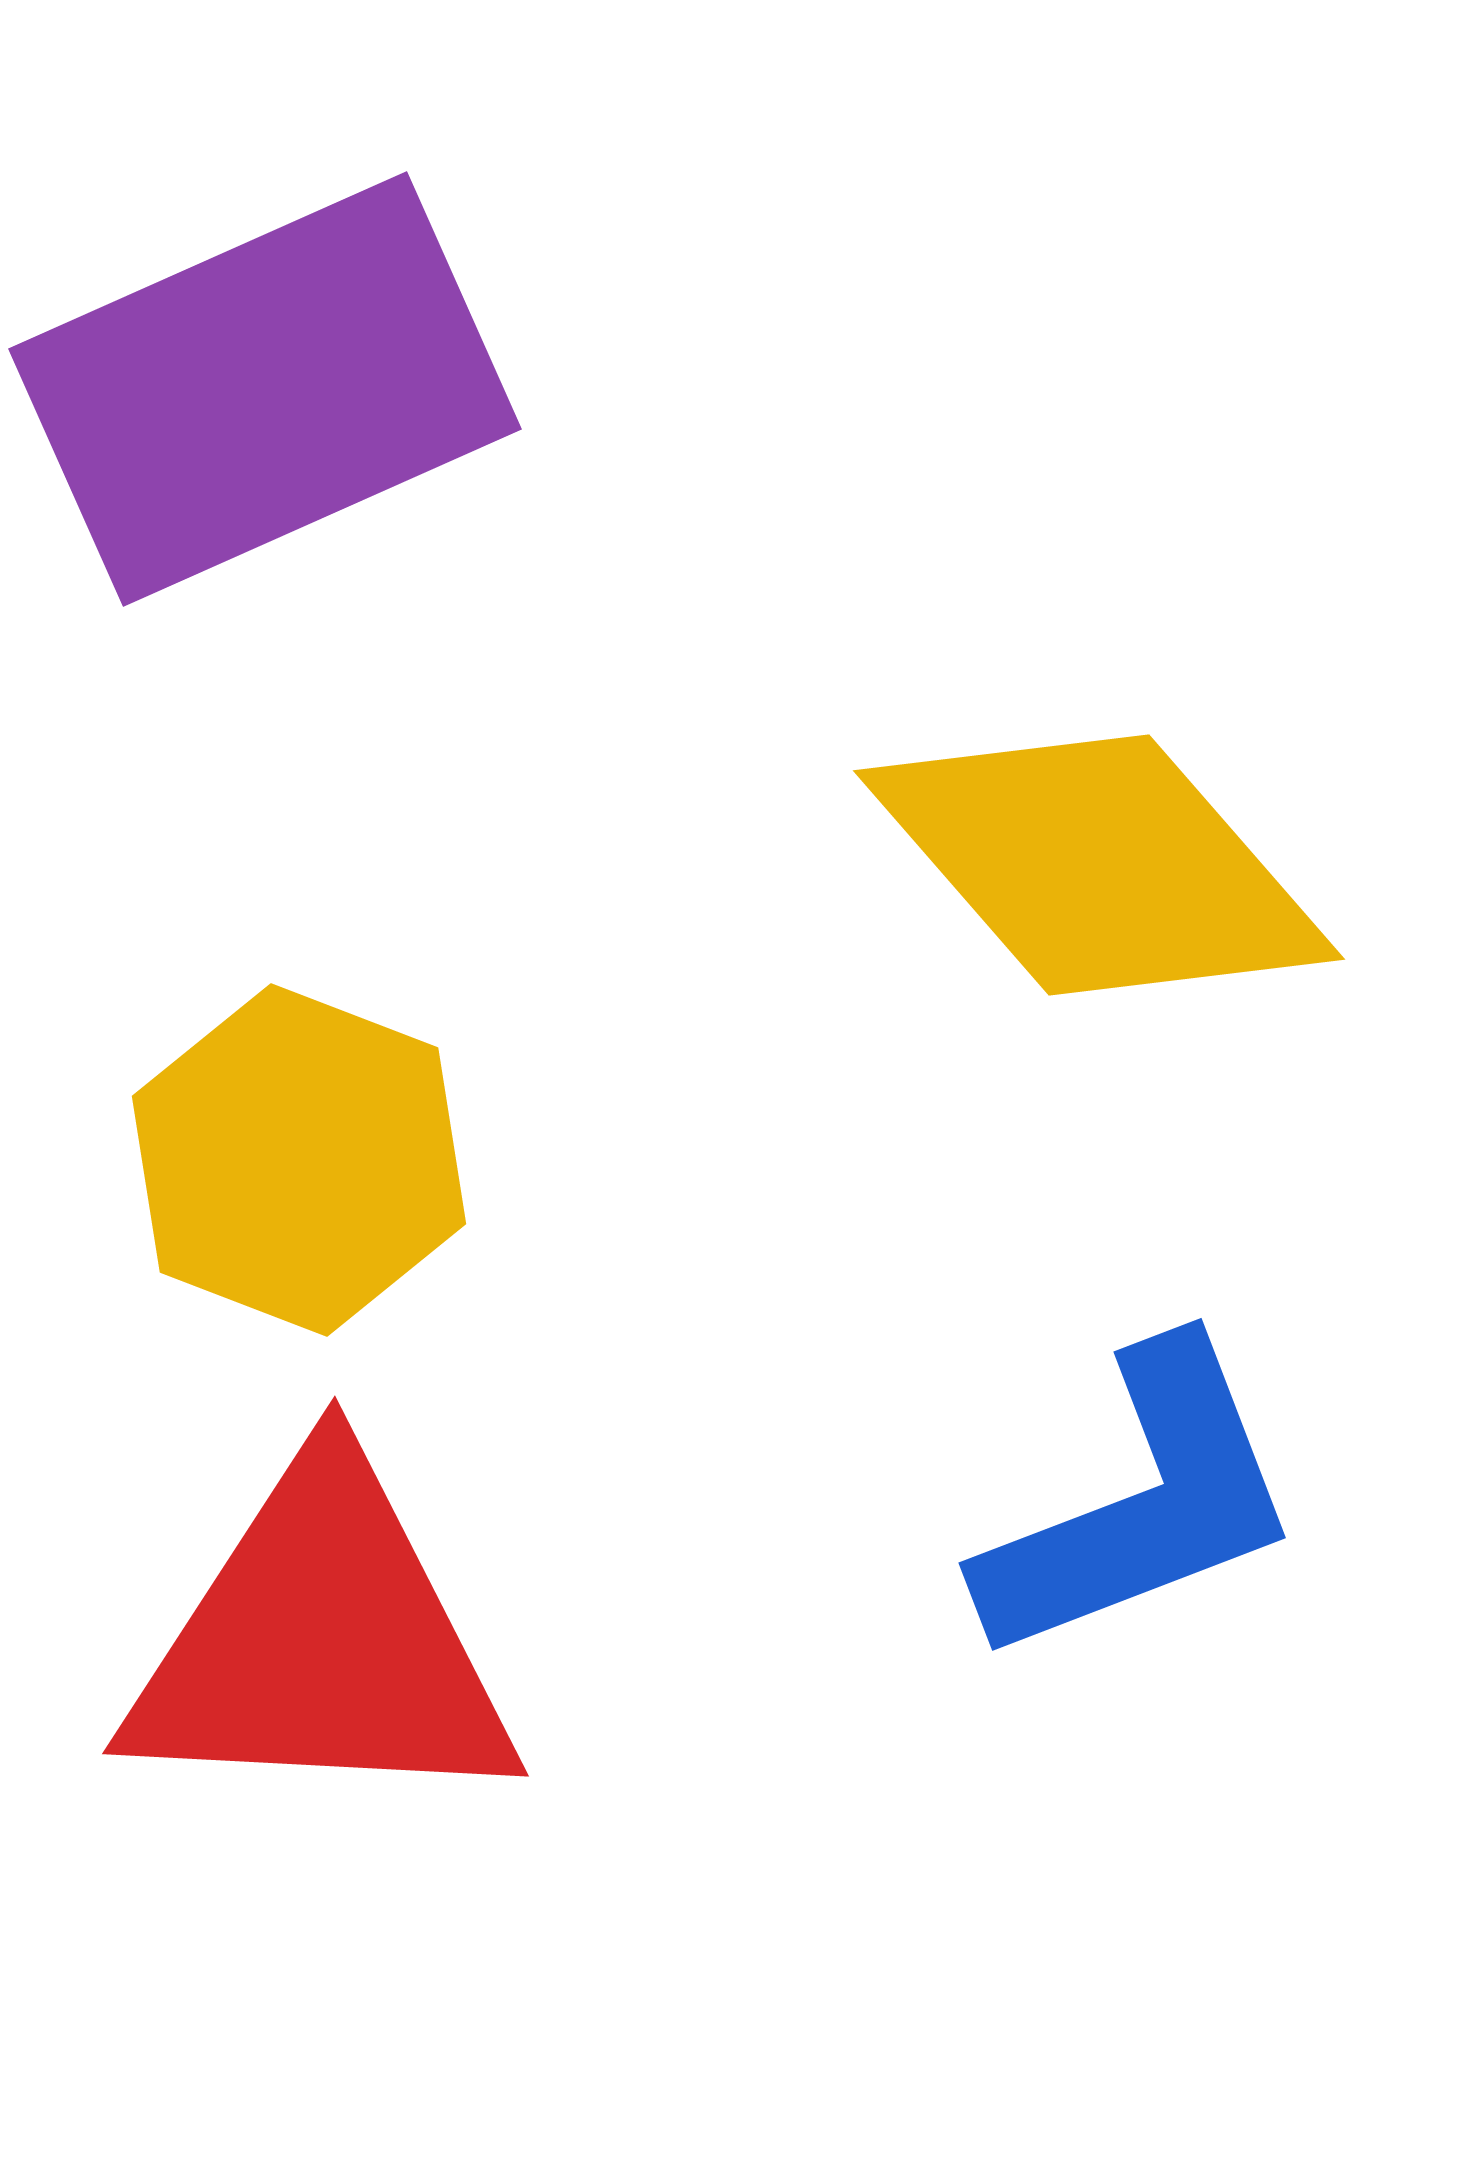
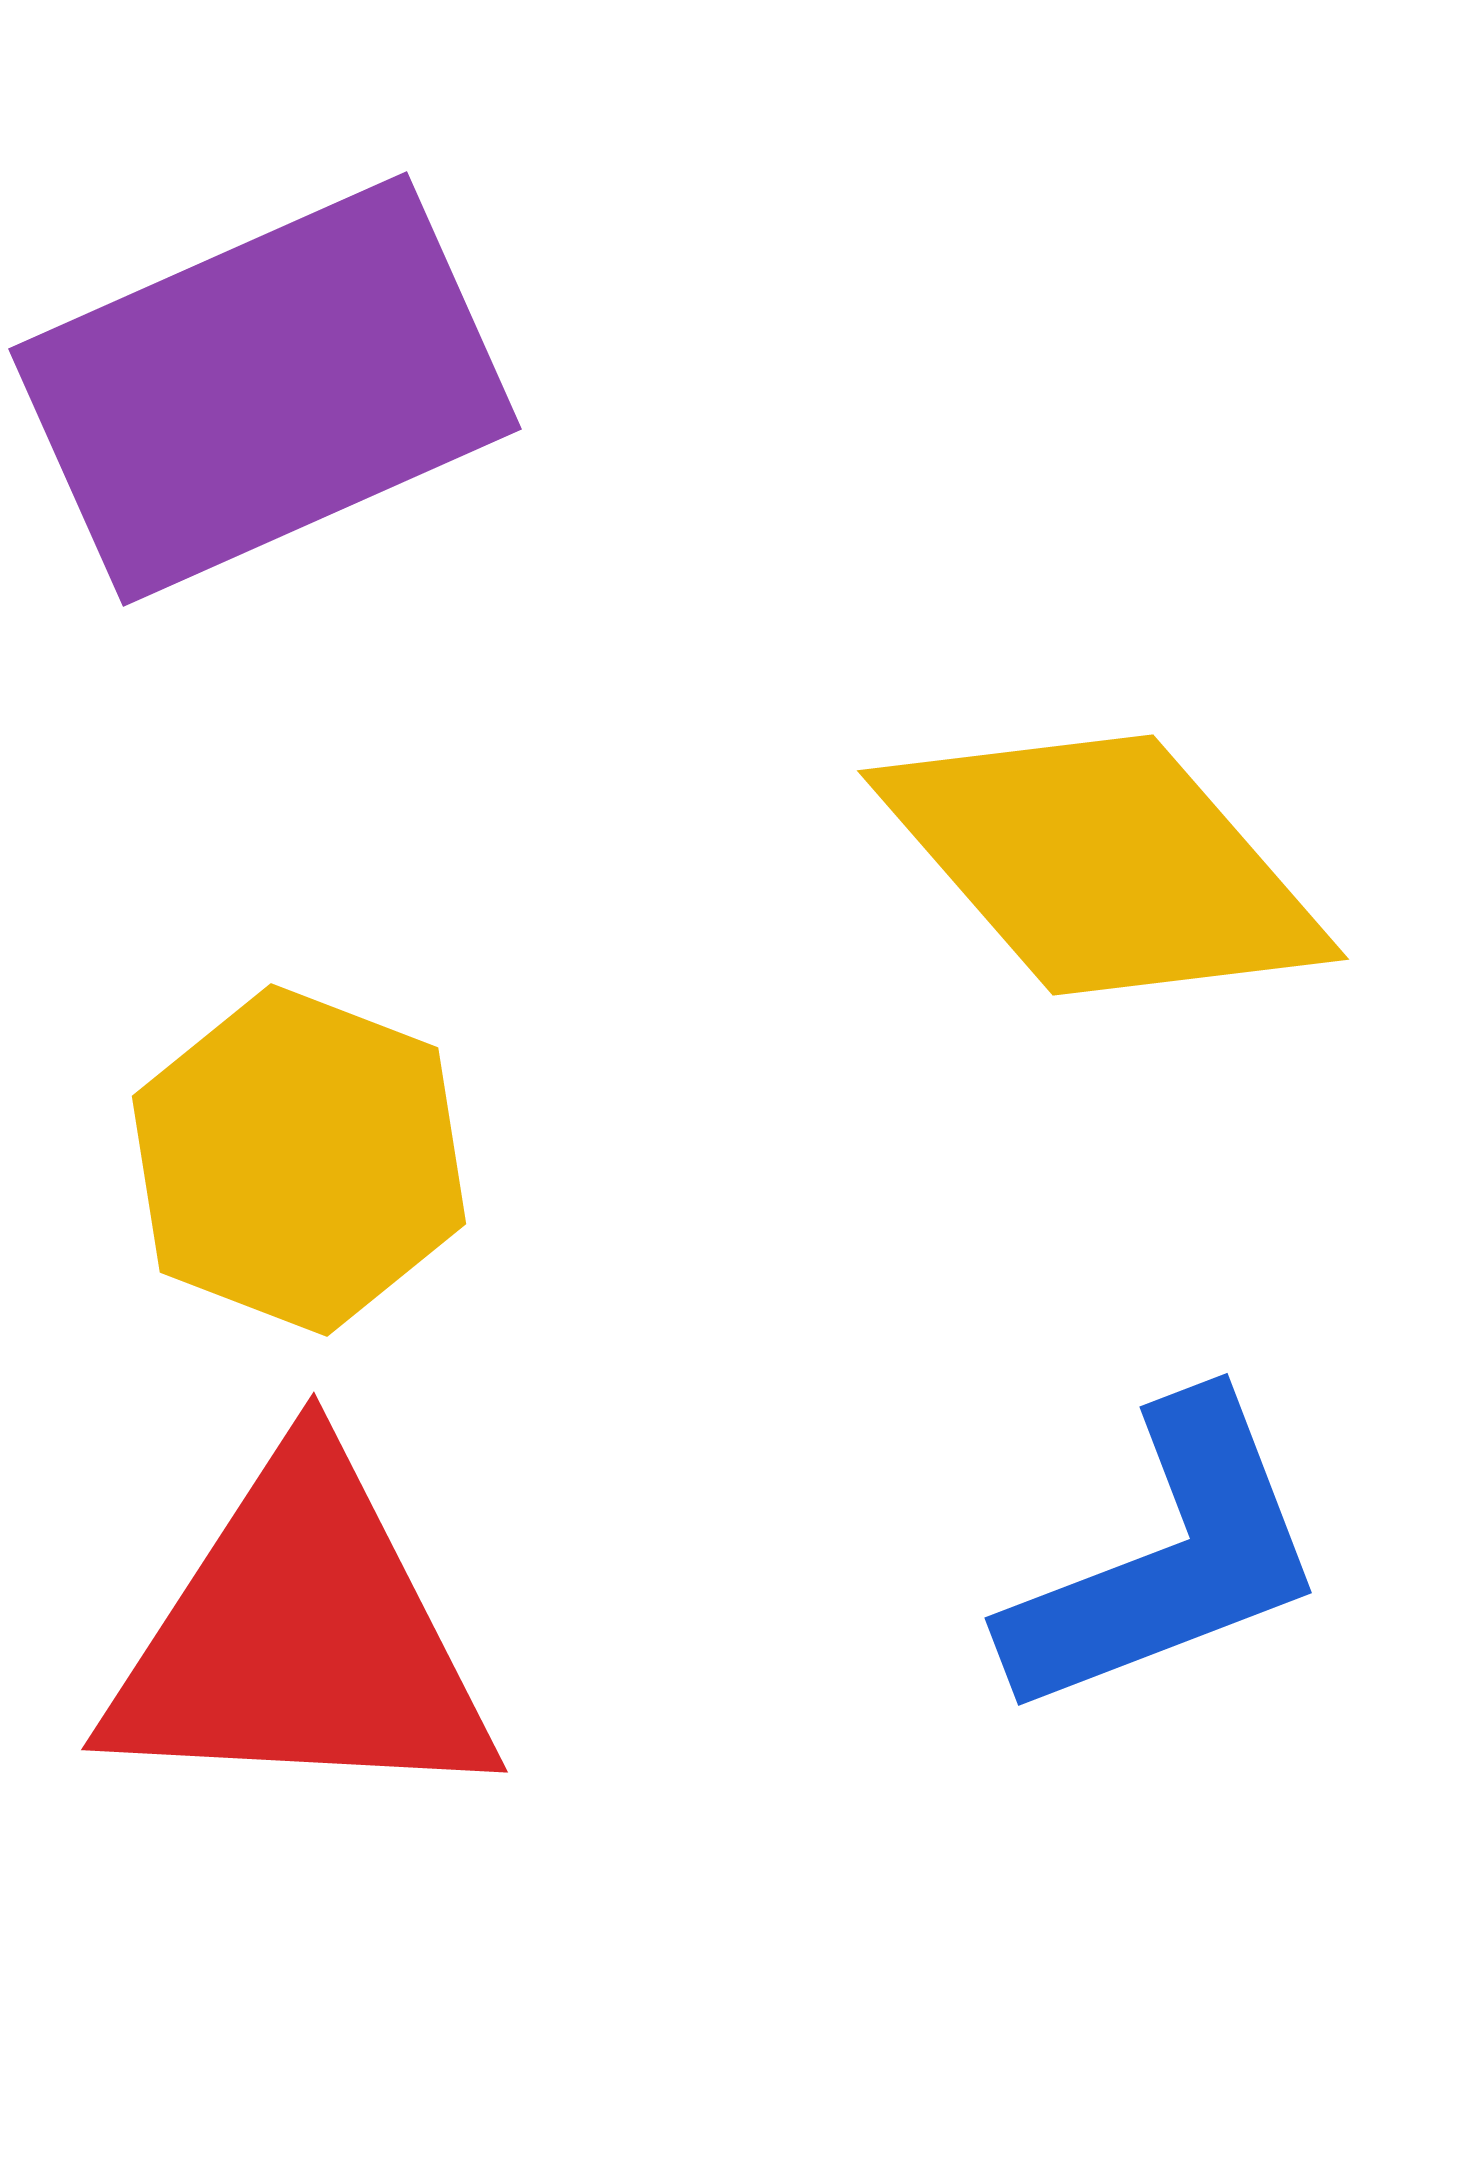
yellow diamond: moved 4 px right
blue L-shape: moved 26 px right, 55 px down
red triangle: moved 21 px left, 4 px up
